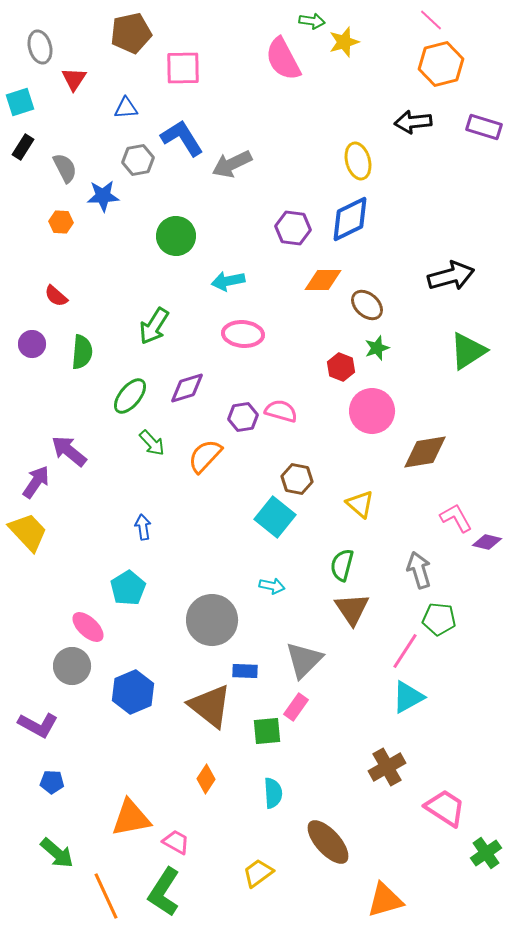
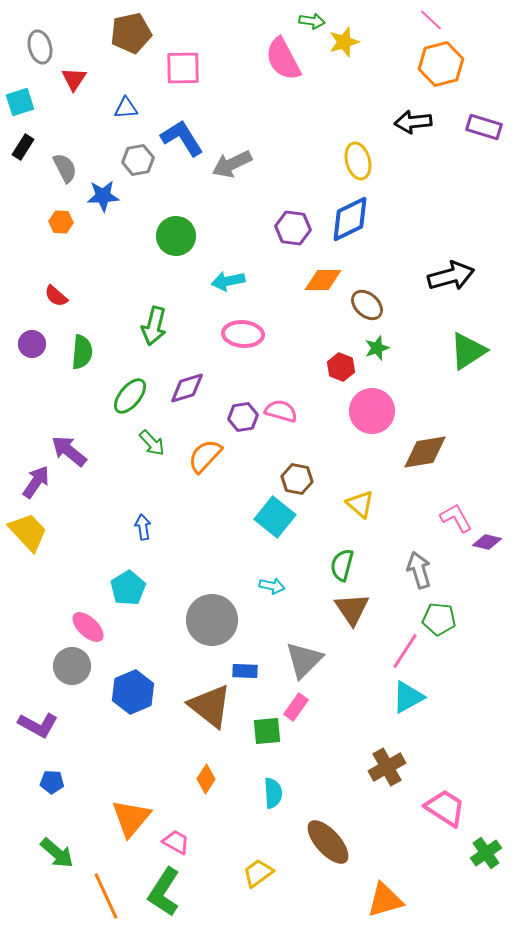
green arrow at (154, 326): rotated 18 degrees counterclockwise
orange triangle at (131, 818): rotated 39 degrees counterclockwise
